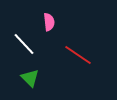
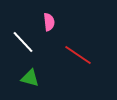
white line: moved 1 px left, 2 px up
green triangle: rotated 30 degrees counterclockwise
